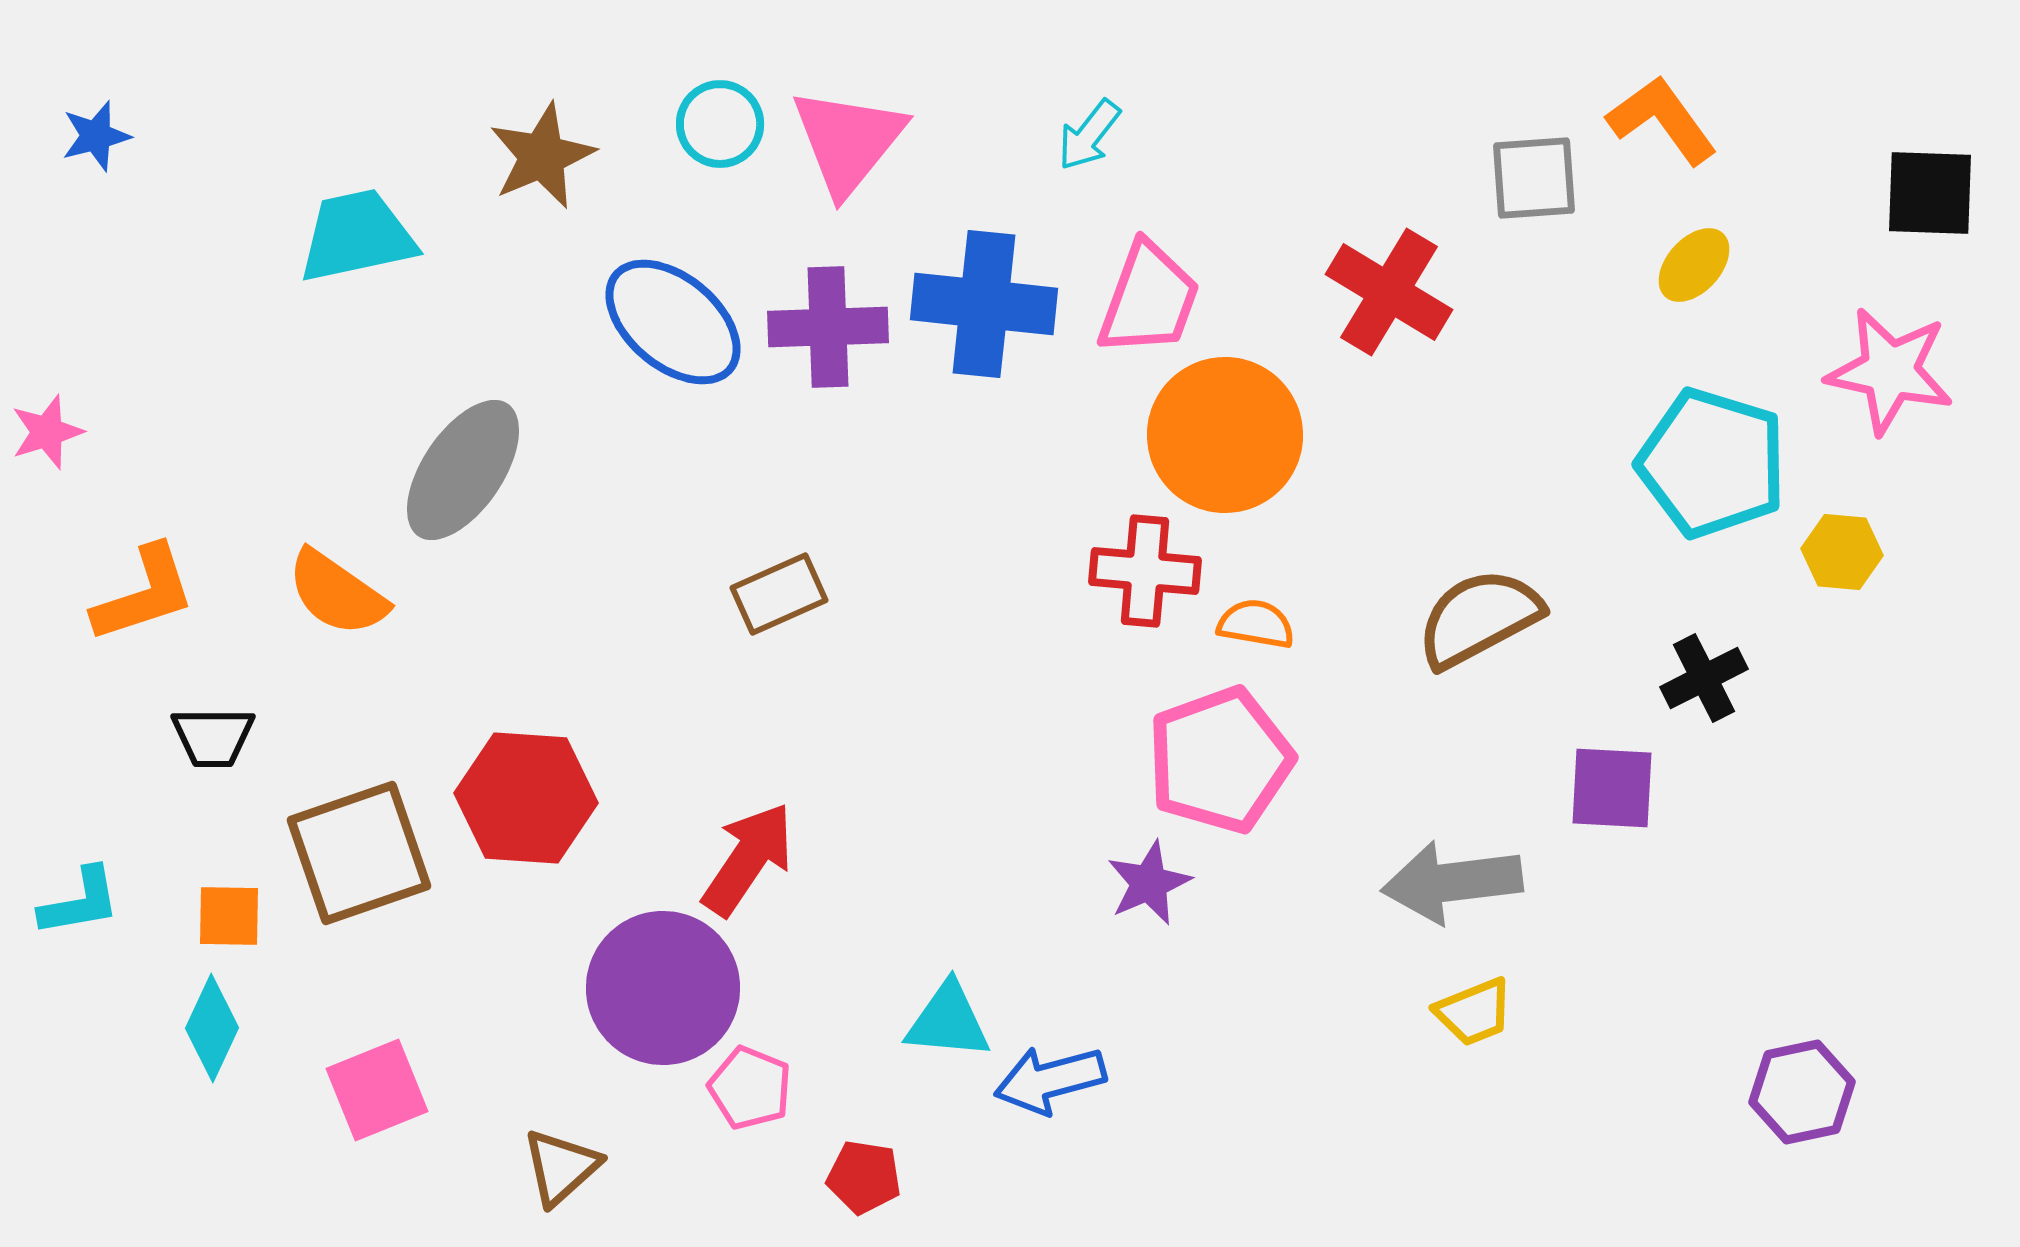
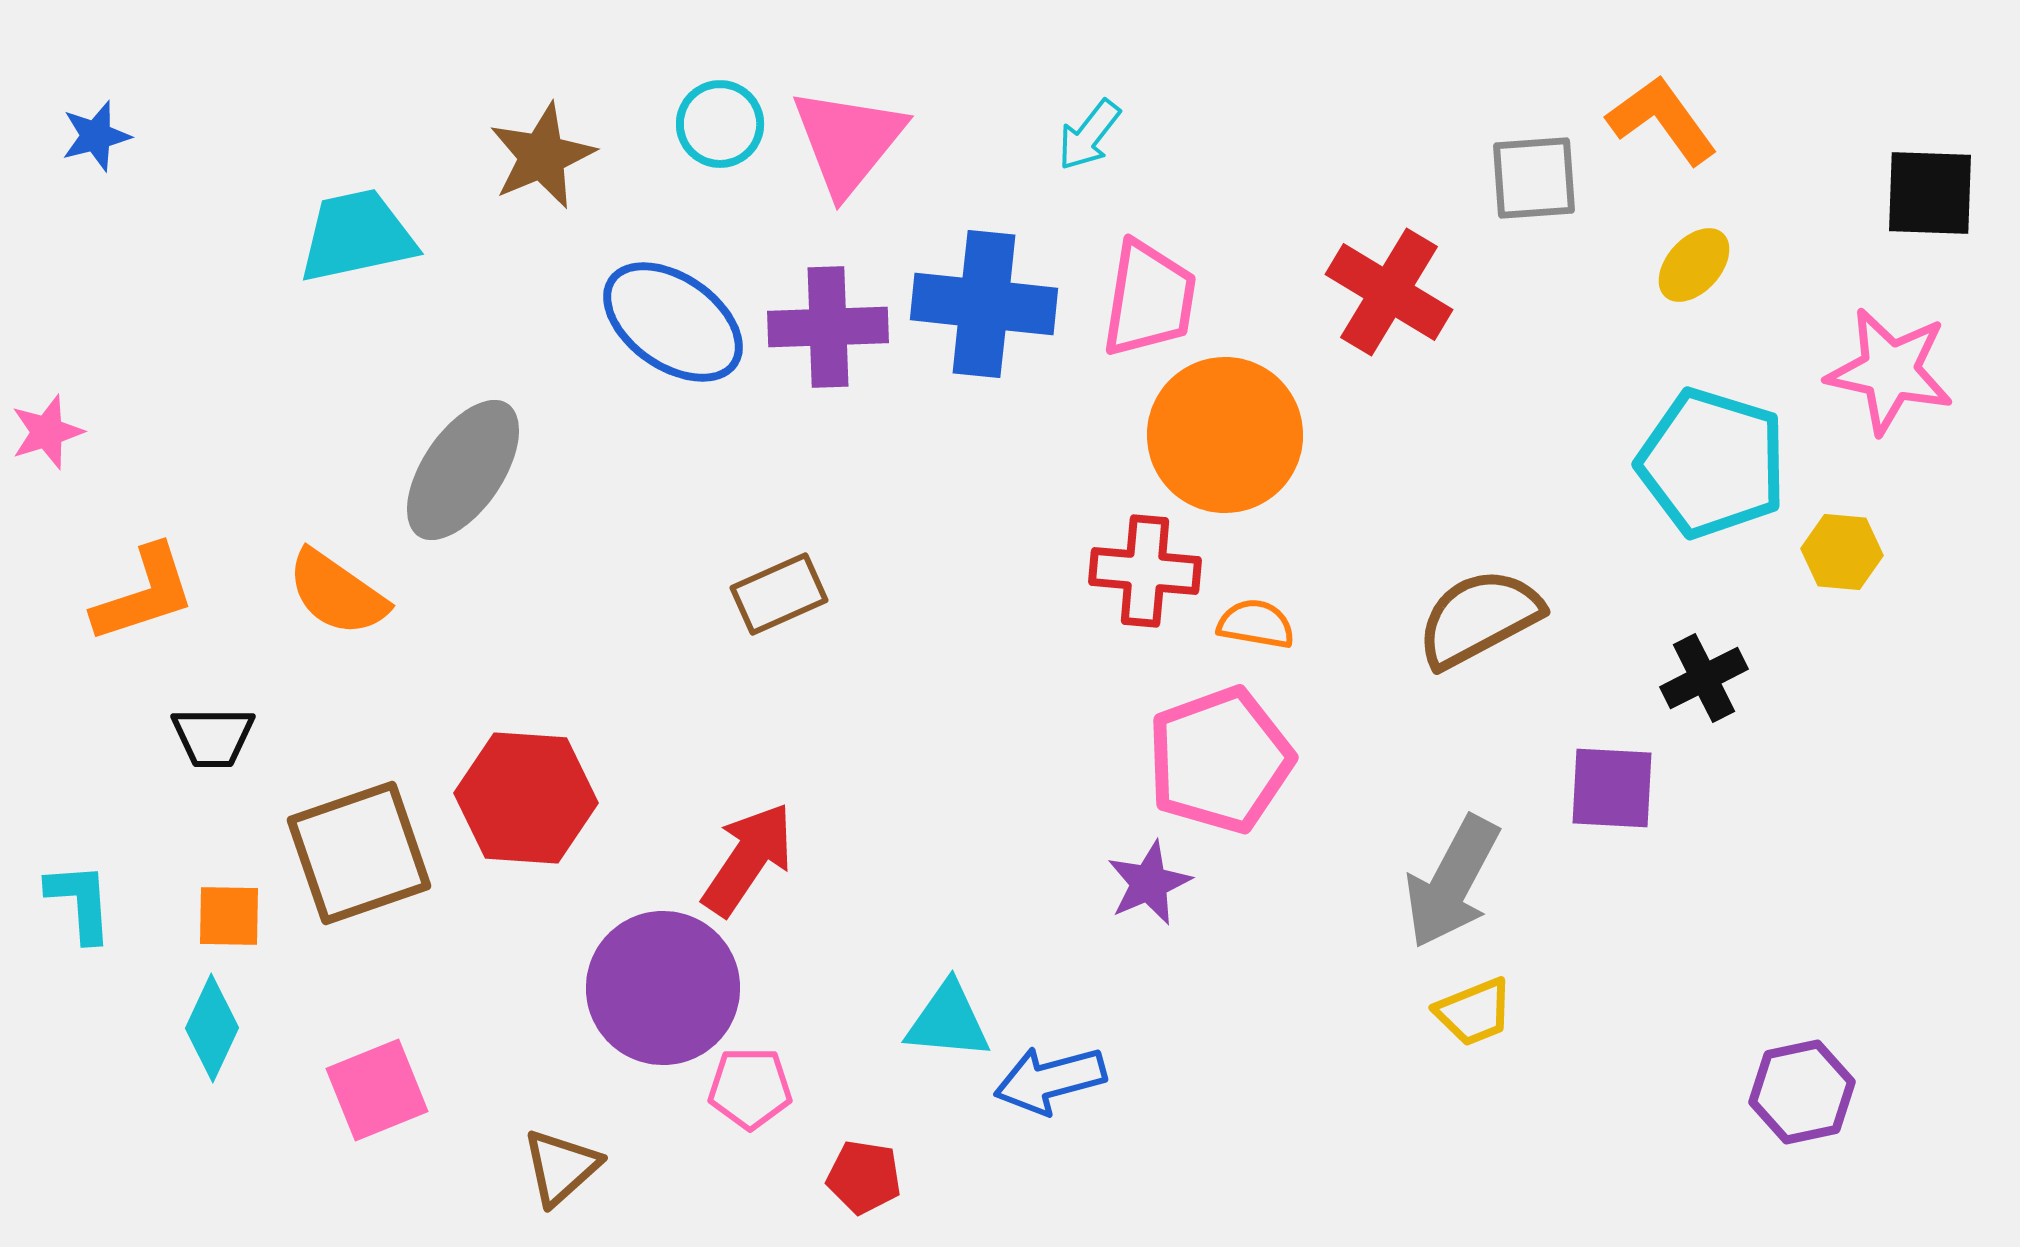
pink trapezoid at (1149, 299): rotated 11 degrees counterclockwise
blue ellipse at (673, 322): rotated 5 degrees counterclockwise
gray arrow at (1452, 882): rotated 55 degrees counterclockwise
cyan L-shape at (80, 902): rotated 84 degrees counterclockwise
pink pentagon at (750, 1088): rotated 22 degrees counterclockwise
